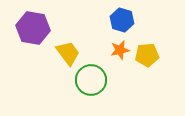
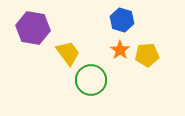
orange star: rotated 24 degrees counterclockwise
